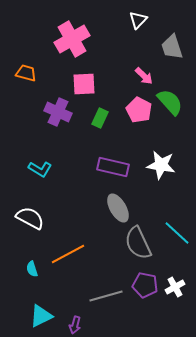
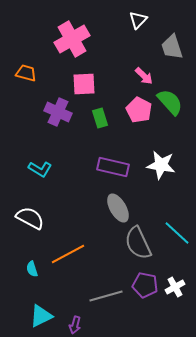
green rectangle: rotated 42 degrees counterclockwise
